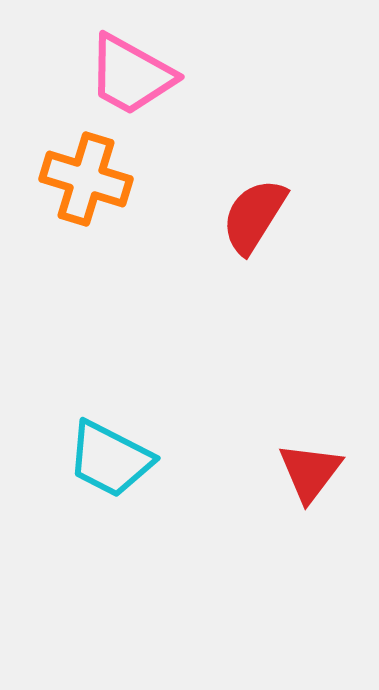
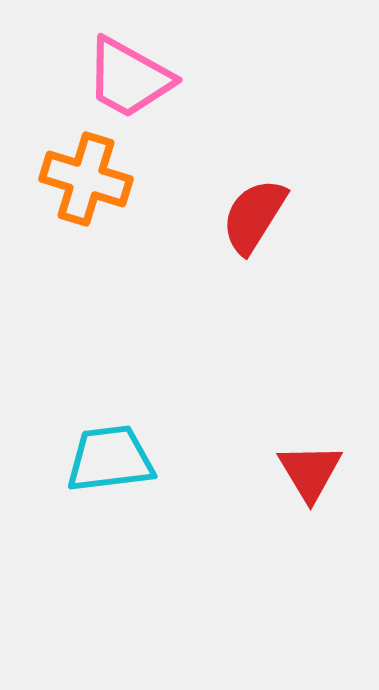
pink trapezoid: moved 2 px left, 3 px down
cyan trapezoid: rotated 146 degrees clockwise
red triangle: rotated 8 degrees counterclockwise
